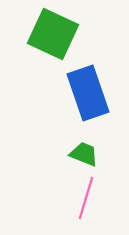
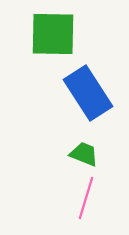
green square: rotated 24 degrees counterclockwise
blue rectangle: rotated 14 degrees counterclockwise
